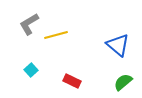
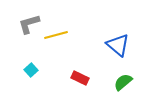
gray L-shape: rotated 15 degrees clockwise
red rectangle: moved 8 px right, 3 px up
